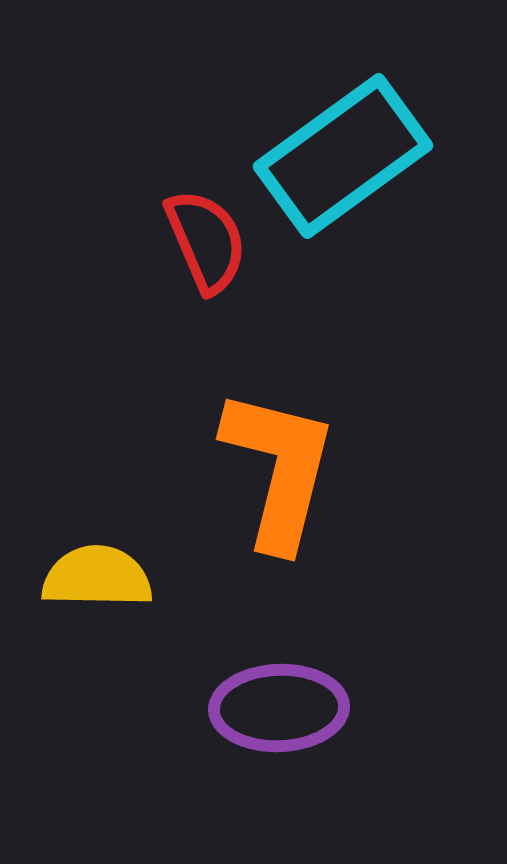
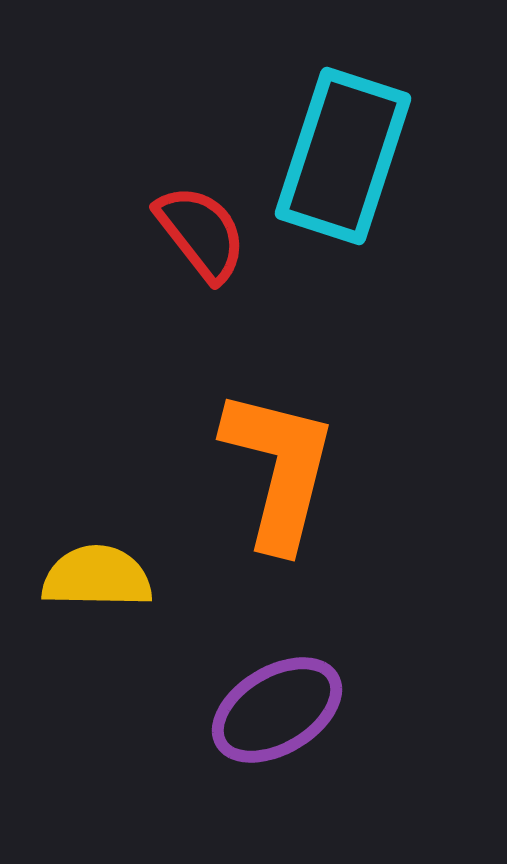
cyan rectangle: rotated 36 degrees counterclockwise
red semicircle: moved 5 px left, 8 px up; rotated 15 degrees counterclockwise
purple ellipse: moved 2 px left, 2 px down; rotated 29 degrees counterclockwise
